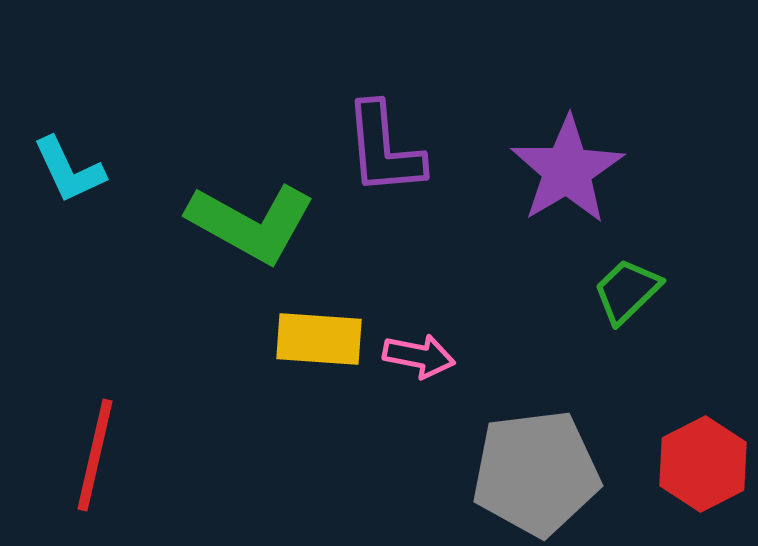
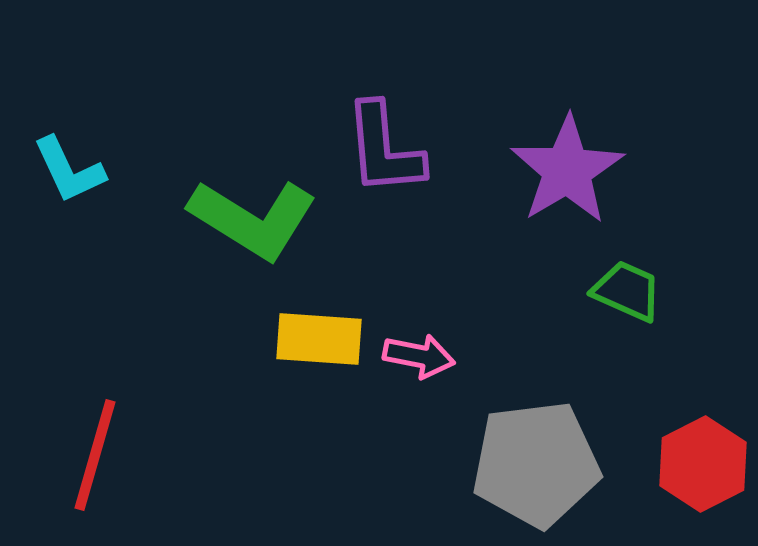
green L-shape: moved 2 px right, 4 px up; rotated 3 degrees clockwise
green trapezoid: rotated 68 degrees clockwise
red line: rotated 3 degrees clockwise
gray pentagon: moved 9 px up
